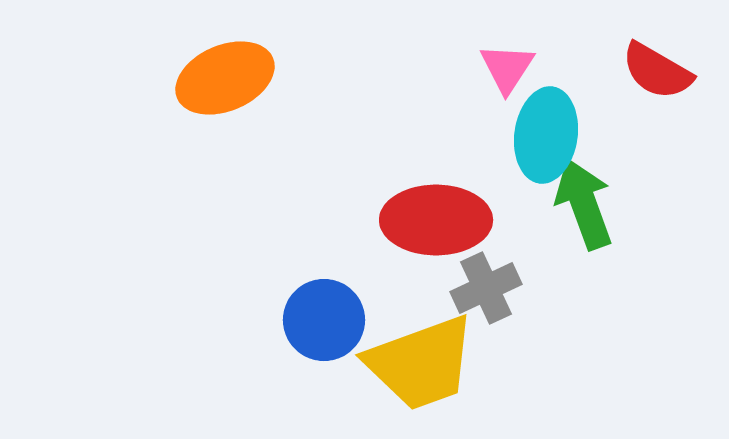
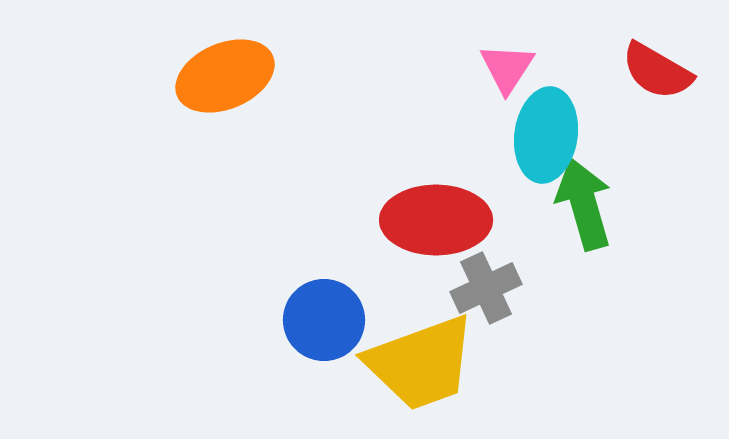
orange ellipse: moved 2 px up
green arrow: rotated 4 degrees clockwise
